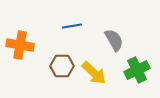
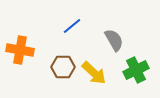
blue line: rotated 30 degrees counterclockwise
orange cross: moved 5 px down
brown hexagon: moved 1 px right, 1 px down
green cross: moved 1 px left
